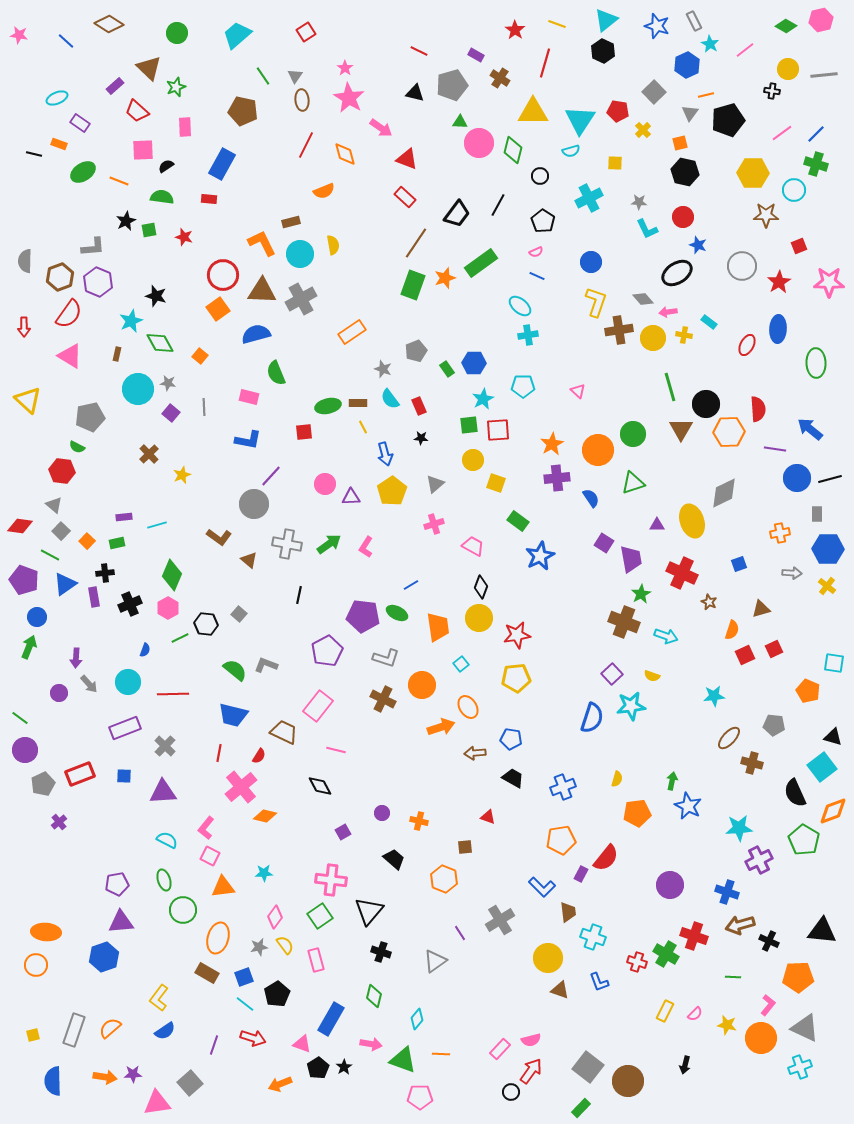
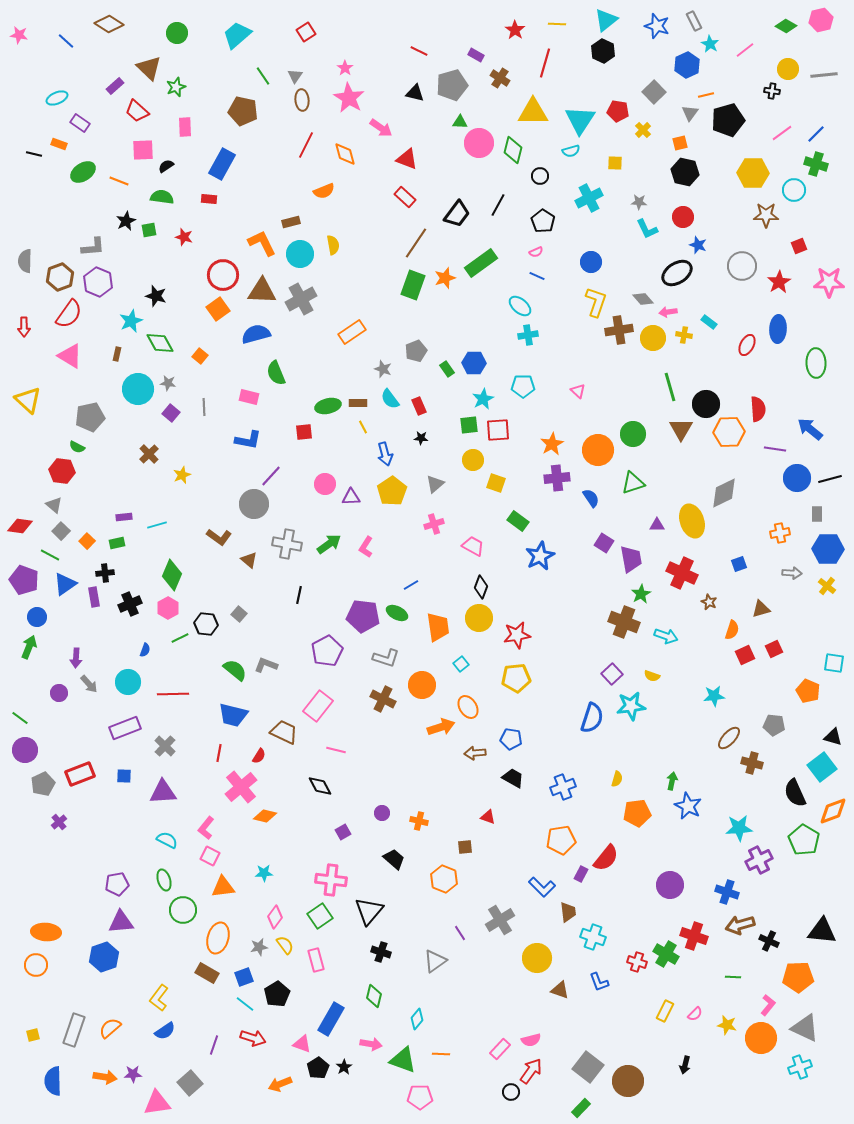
yellow line at (557, 24): rotated 18 degrees counterclockwise
yellow circle at (548, 958): moved 11 px left
